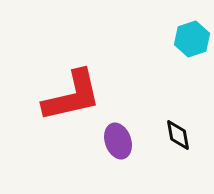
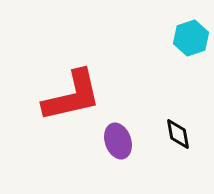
cyan hexagon: moved 1 px left, 1 px up
black diamond: moved 1 px up
